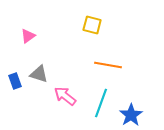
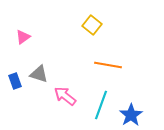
yellow square: rotated 24 degrees clockwise
pink triangle: moved 5 px left, 1 px down
cyan line: moved 2 px down
